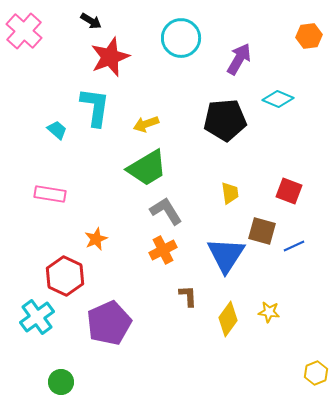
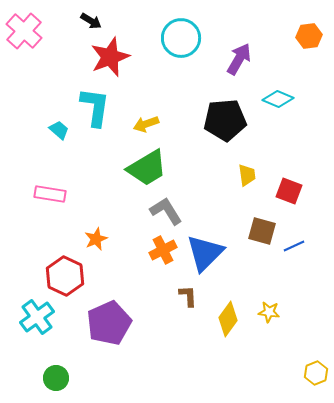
cyan trapezoid: moved 2 px right
yellow trapezoid: moved 17 px right, 18 px up
blue triangle: moved 21 px left, 2 px up; rotated 12 degrees clockwise
green circle: moved 5 px left, 4 px up
